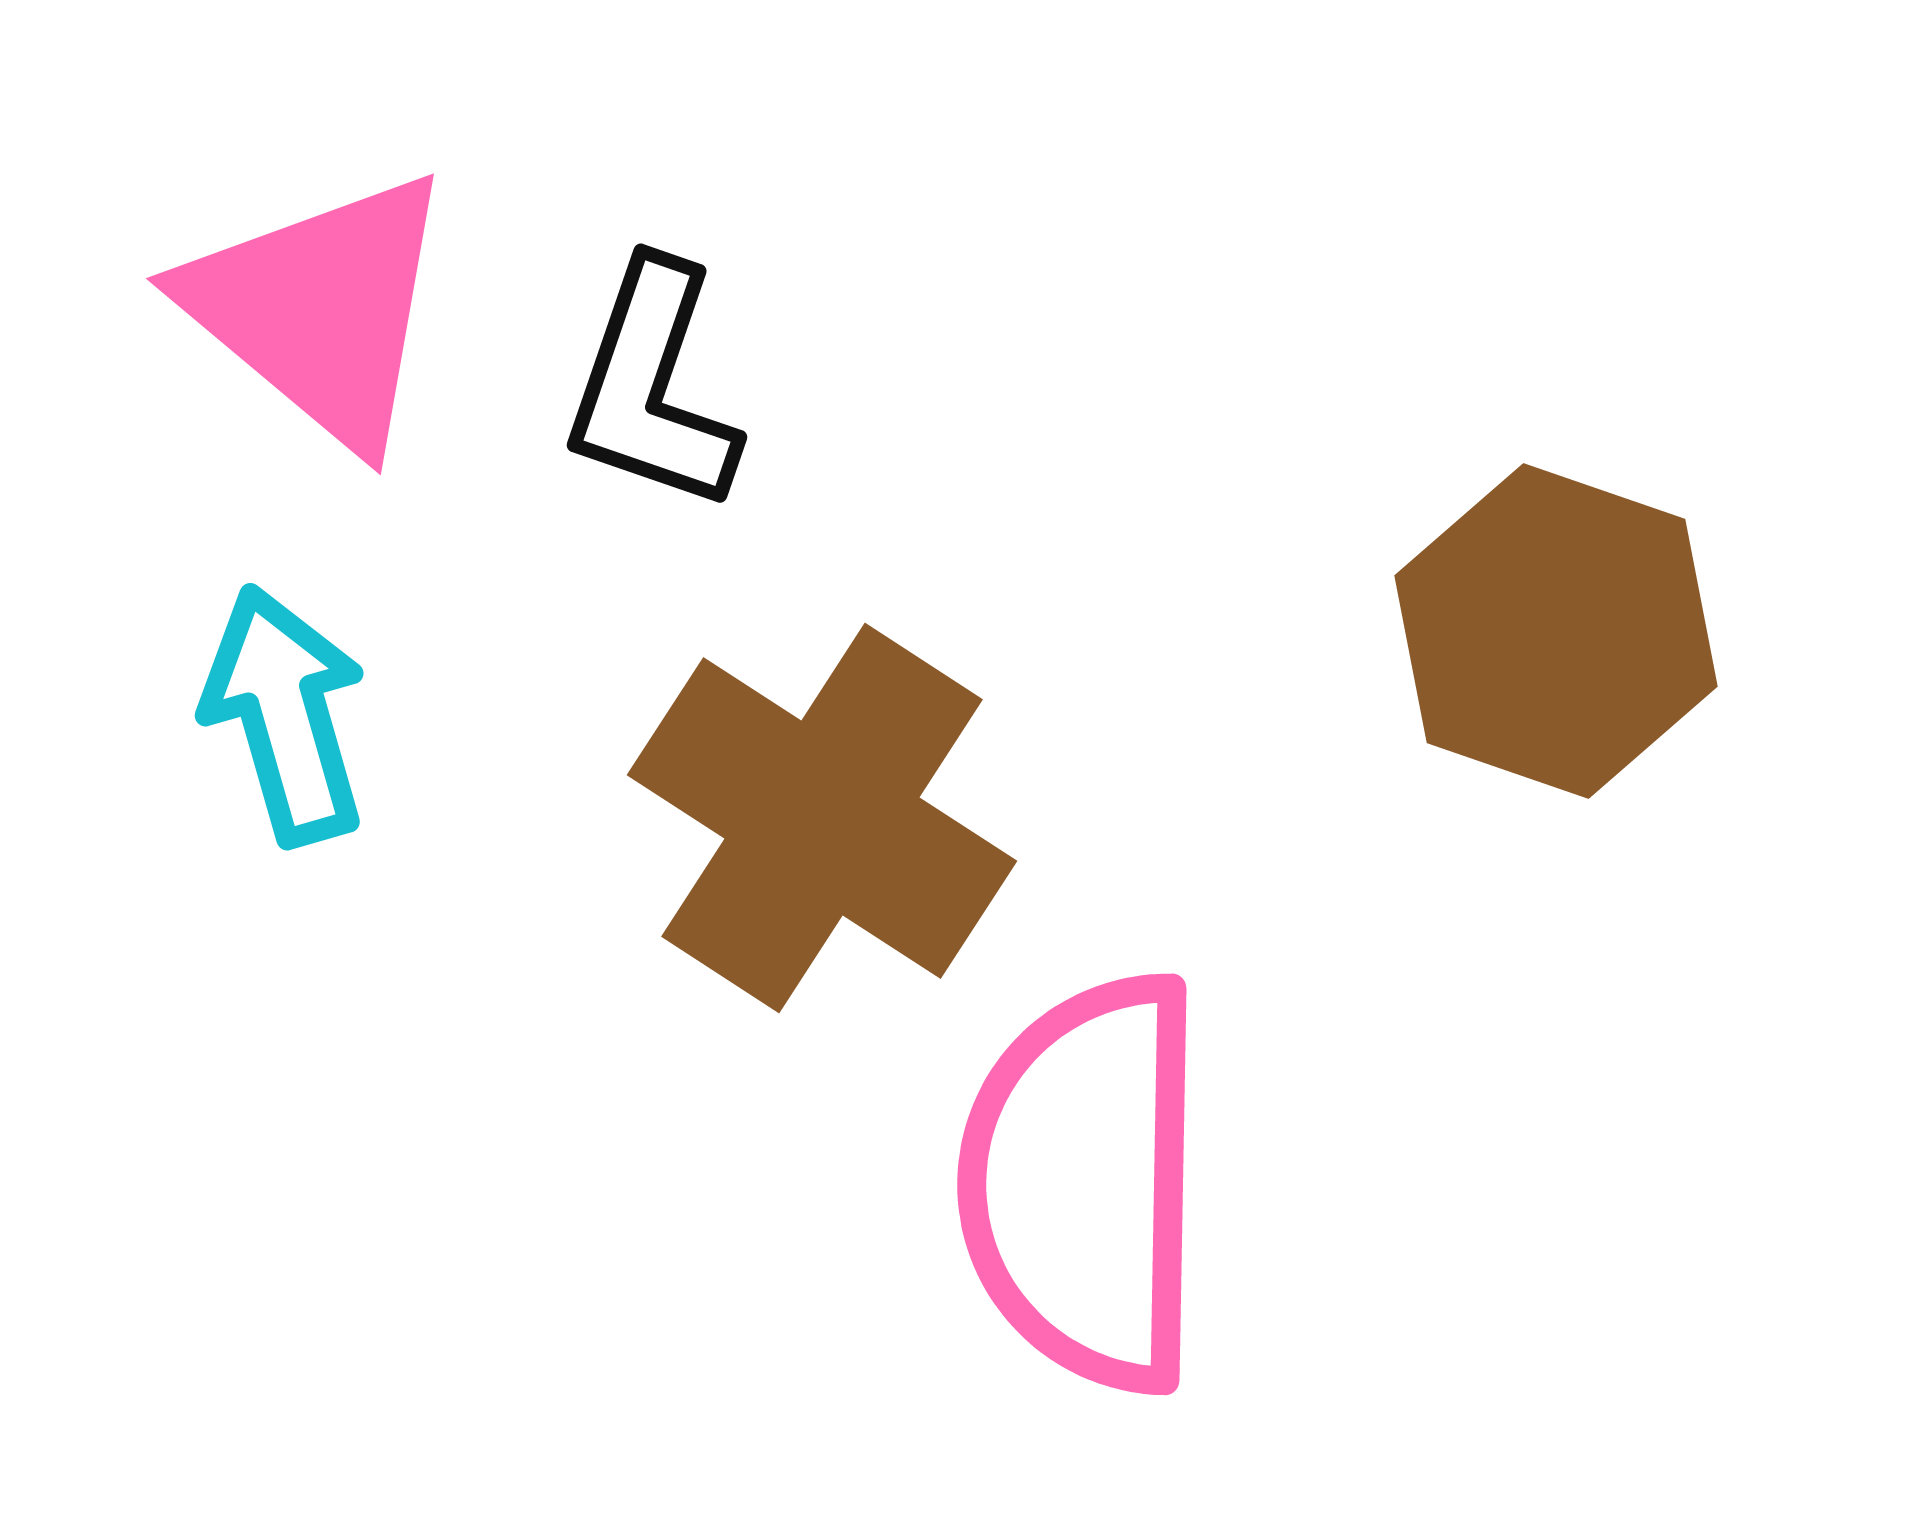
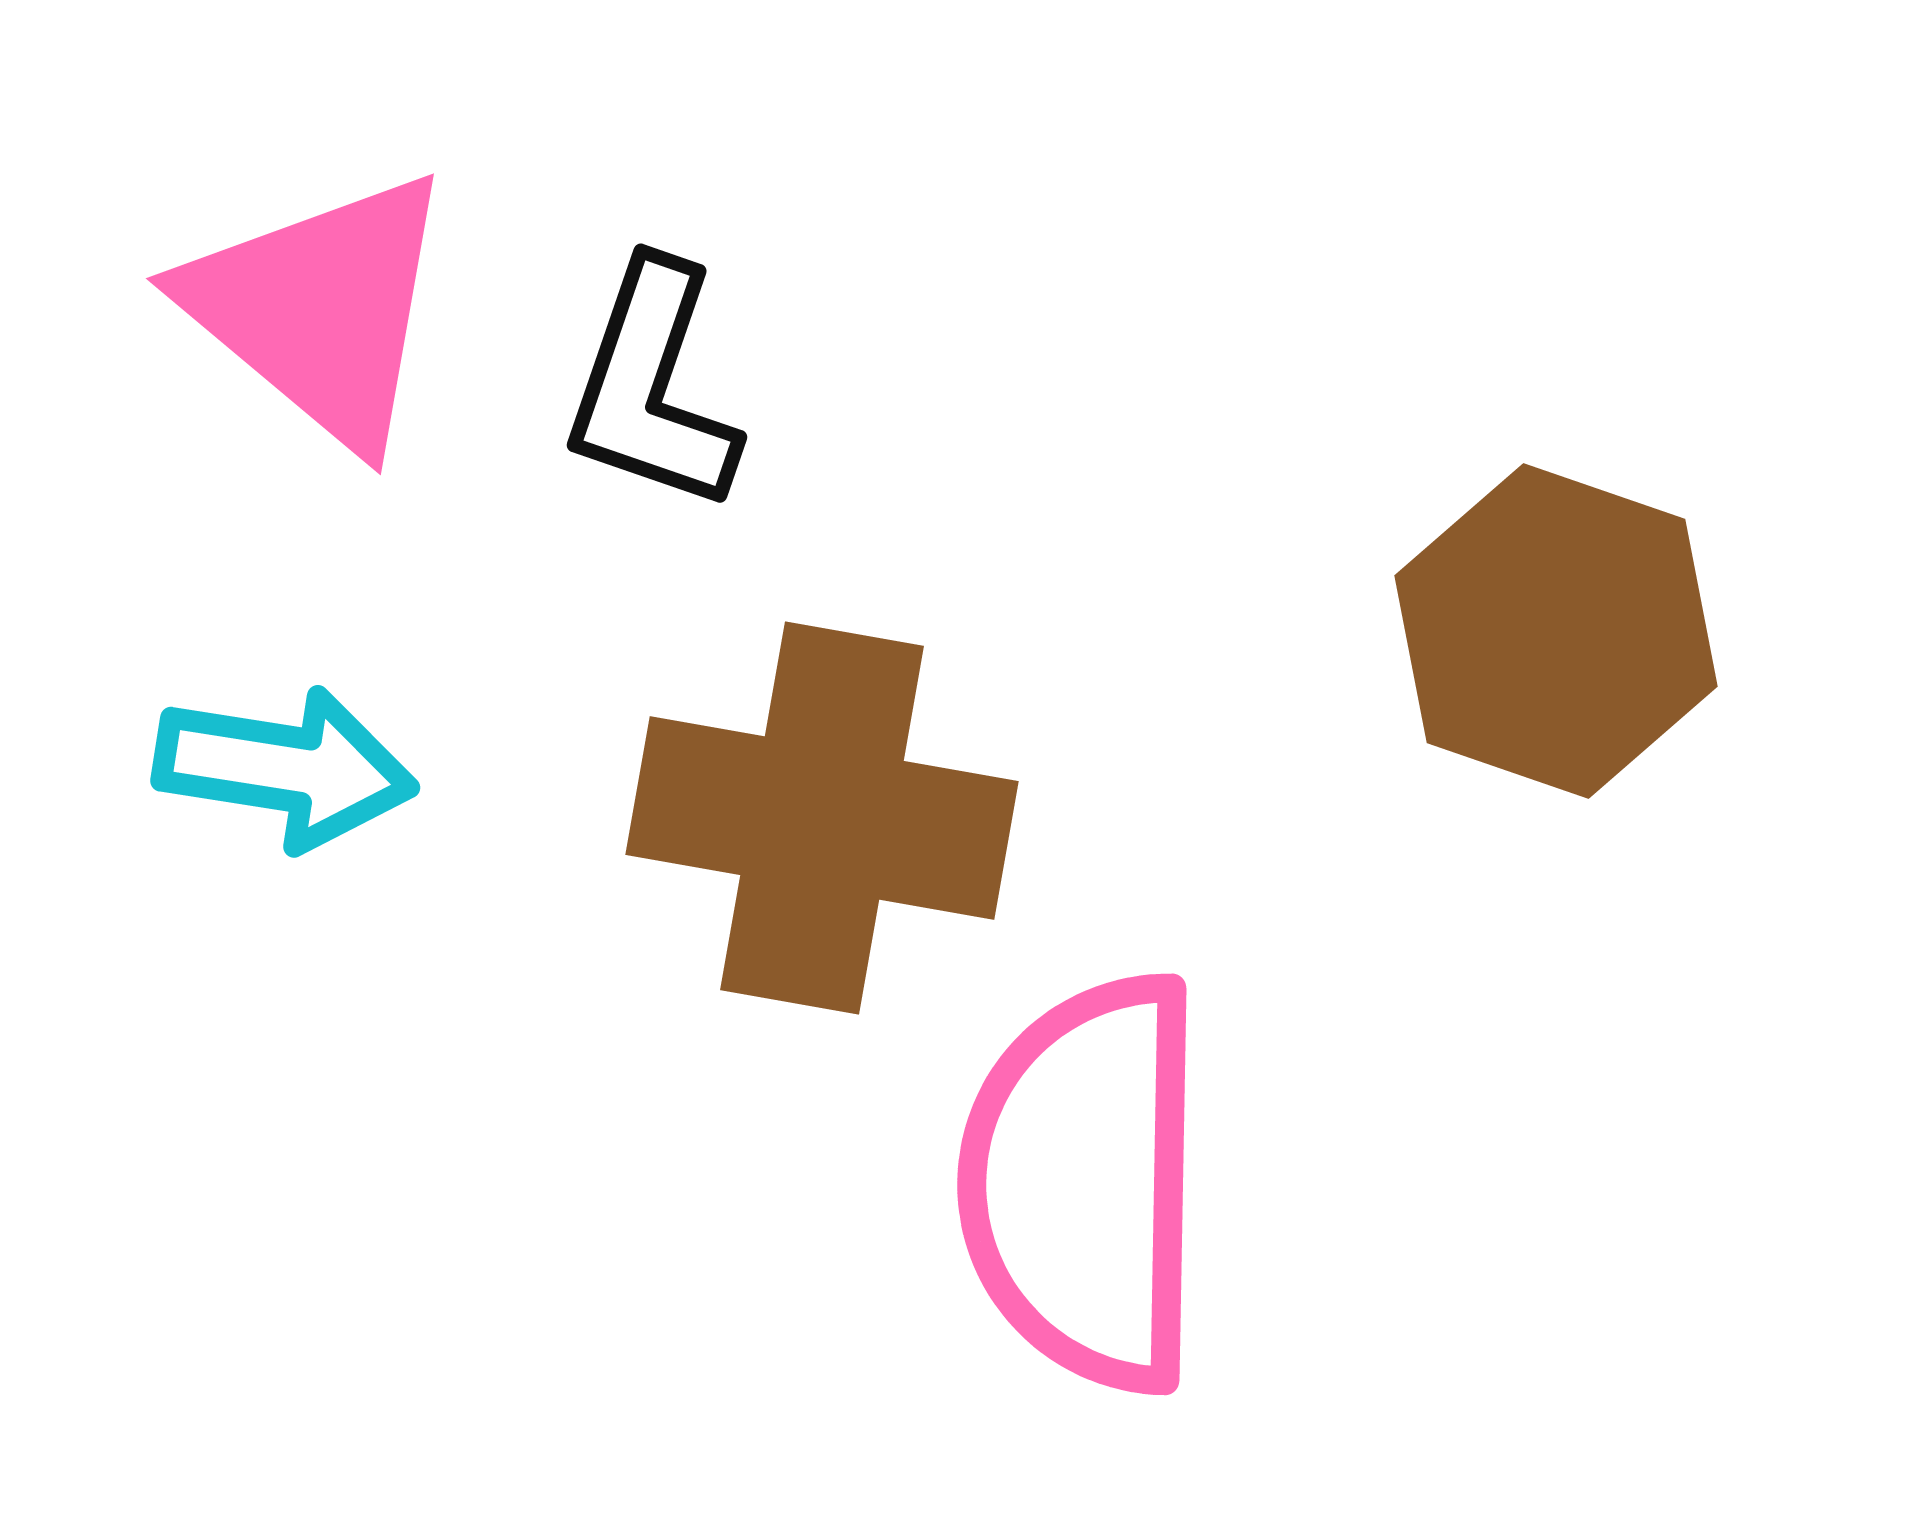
cyan arrow: moved 53 px down; rotated 115 degrees clockwise
brown cross: rotated 23 degrees counterclockwise
